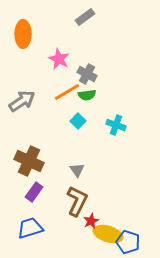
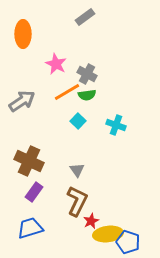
pink star: moved 3 px left, 5 px down
yellow ellipse: rotated 24 degrees counterclockwise
